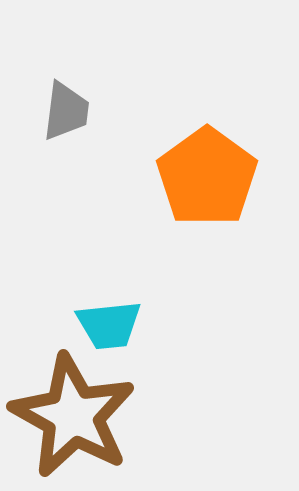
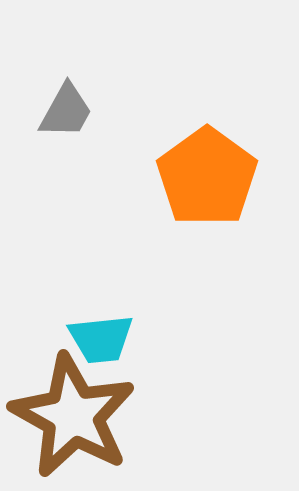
gray trapezoid: rotated 22 degrees clockwise
cyan trapezoid: moved 8 px left, 14 px down
